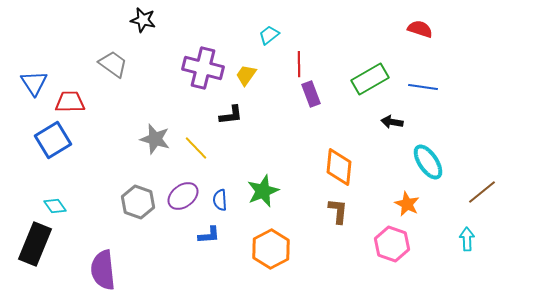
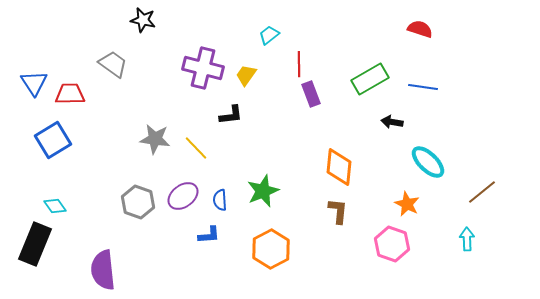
red trapezoid: moved 8 px up
gray star: rotated 8 degrees counterclockwise
cyan ellipse: rotated 12 degrees counterclockwise
